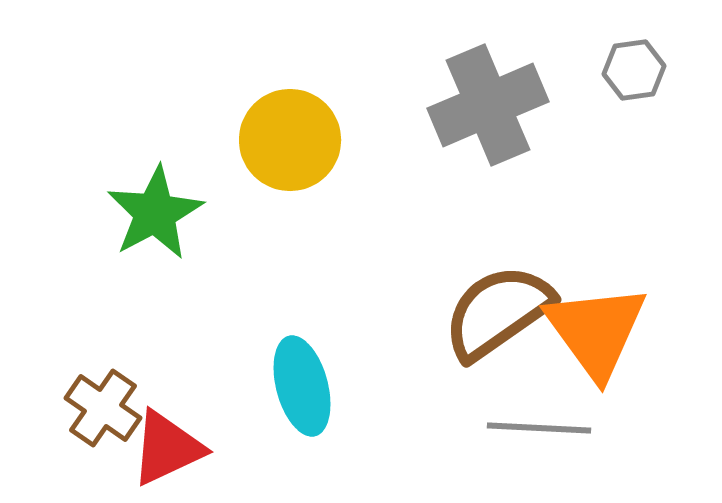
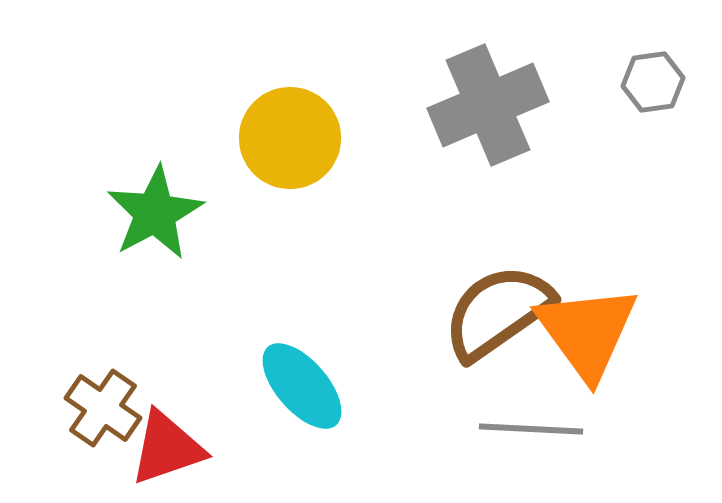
gray hexagon: moved 19 px right, 12 px down
yellow circle: moved 2 px up
orange triangle: moved 9 px left, 1 px down
cyan ellipse: rotated 26 degrees counterclockwise
gray line: moved 8 px left, 1 px down
red triangle: rotated 6 degrees clockwise
